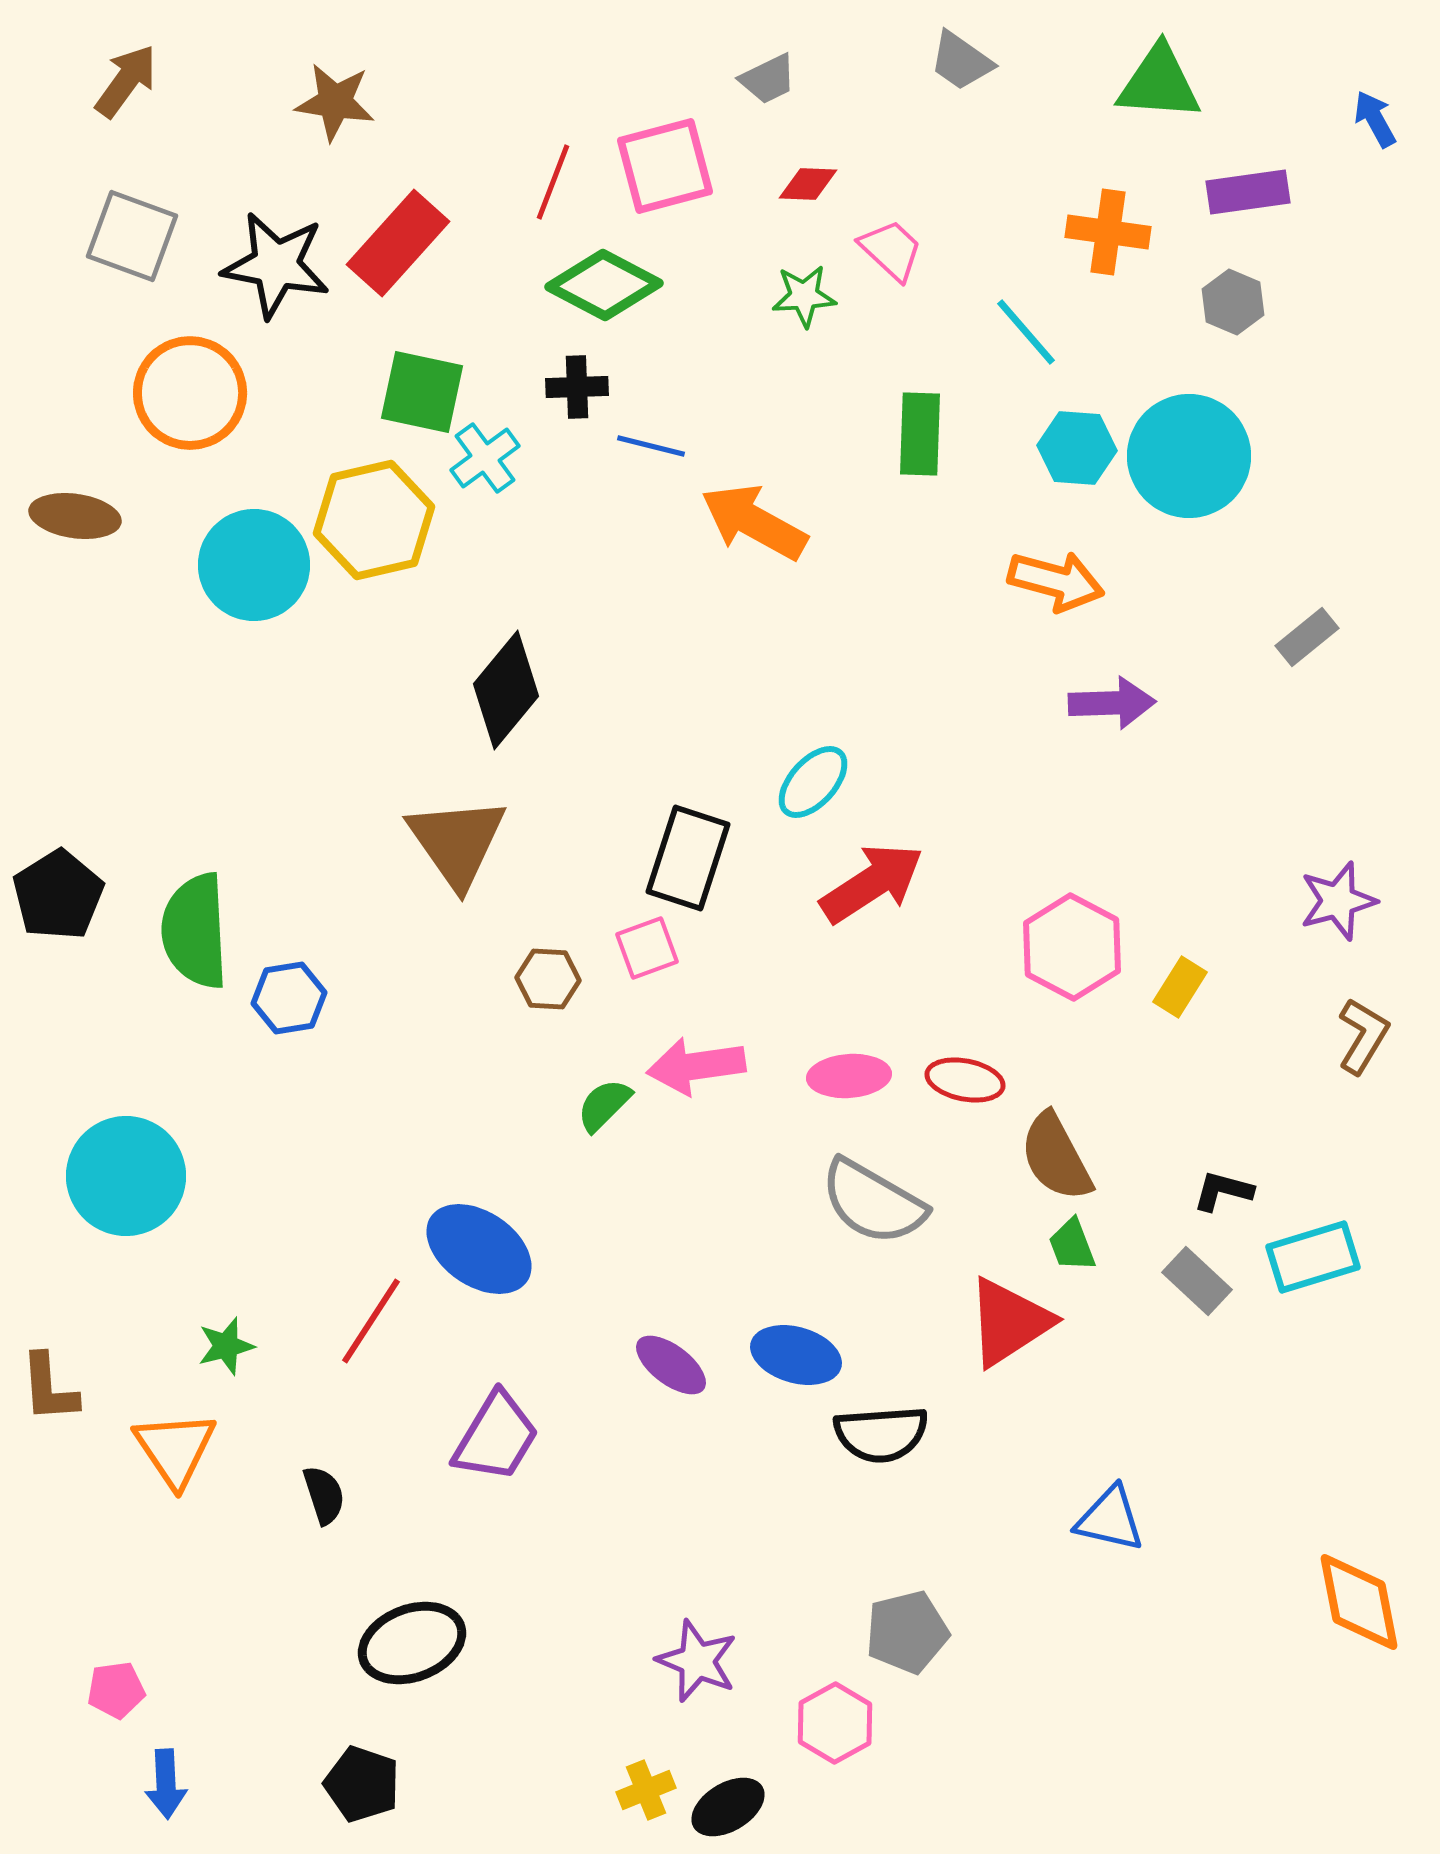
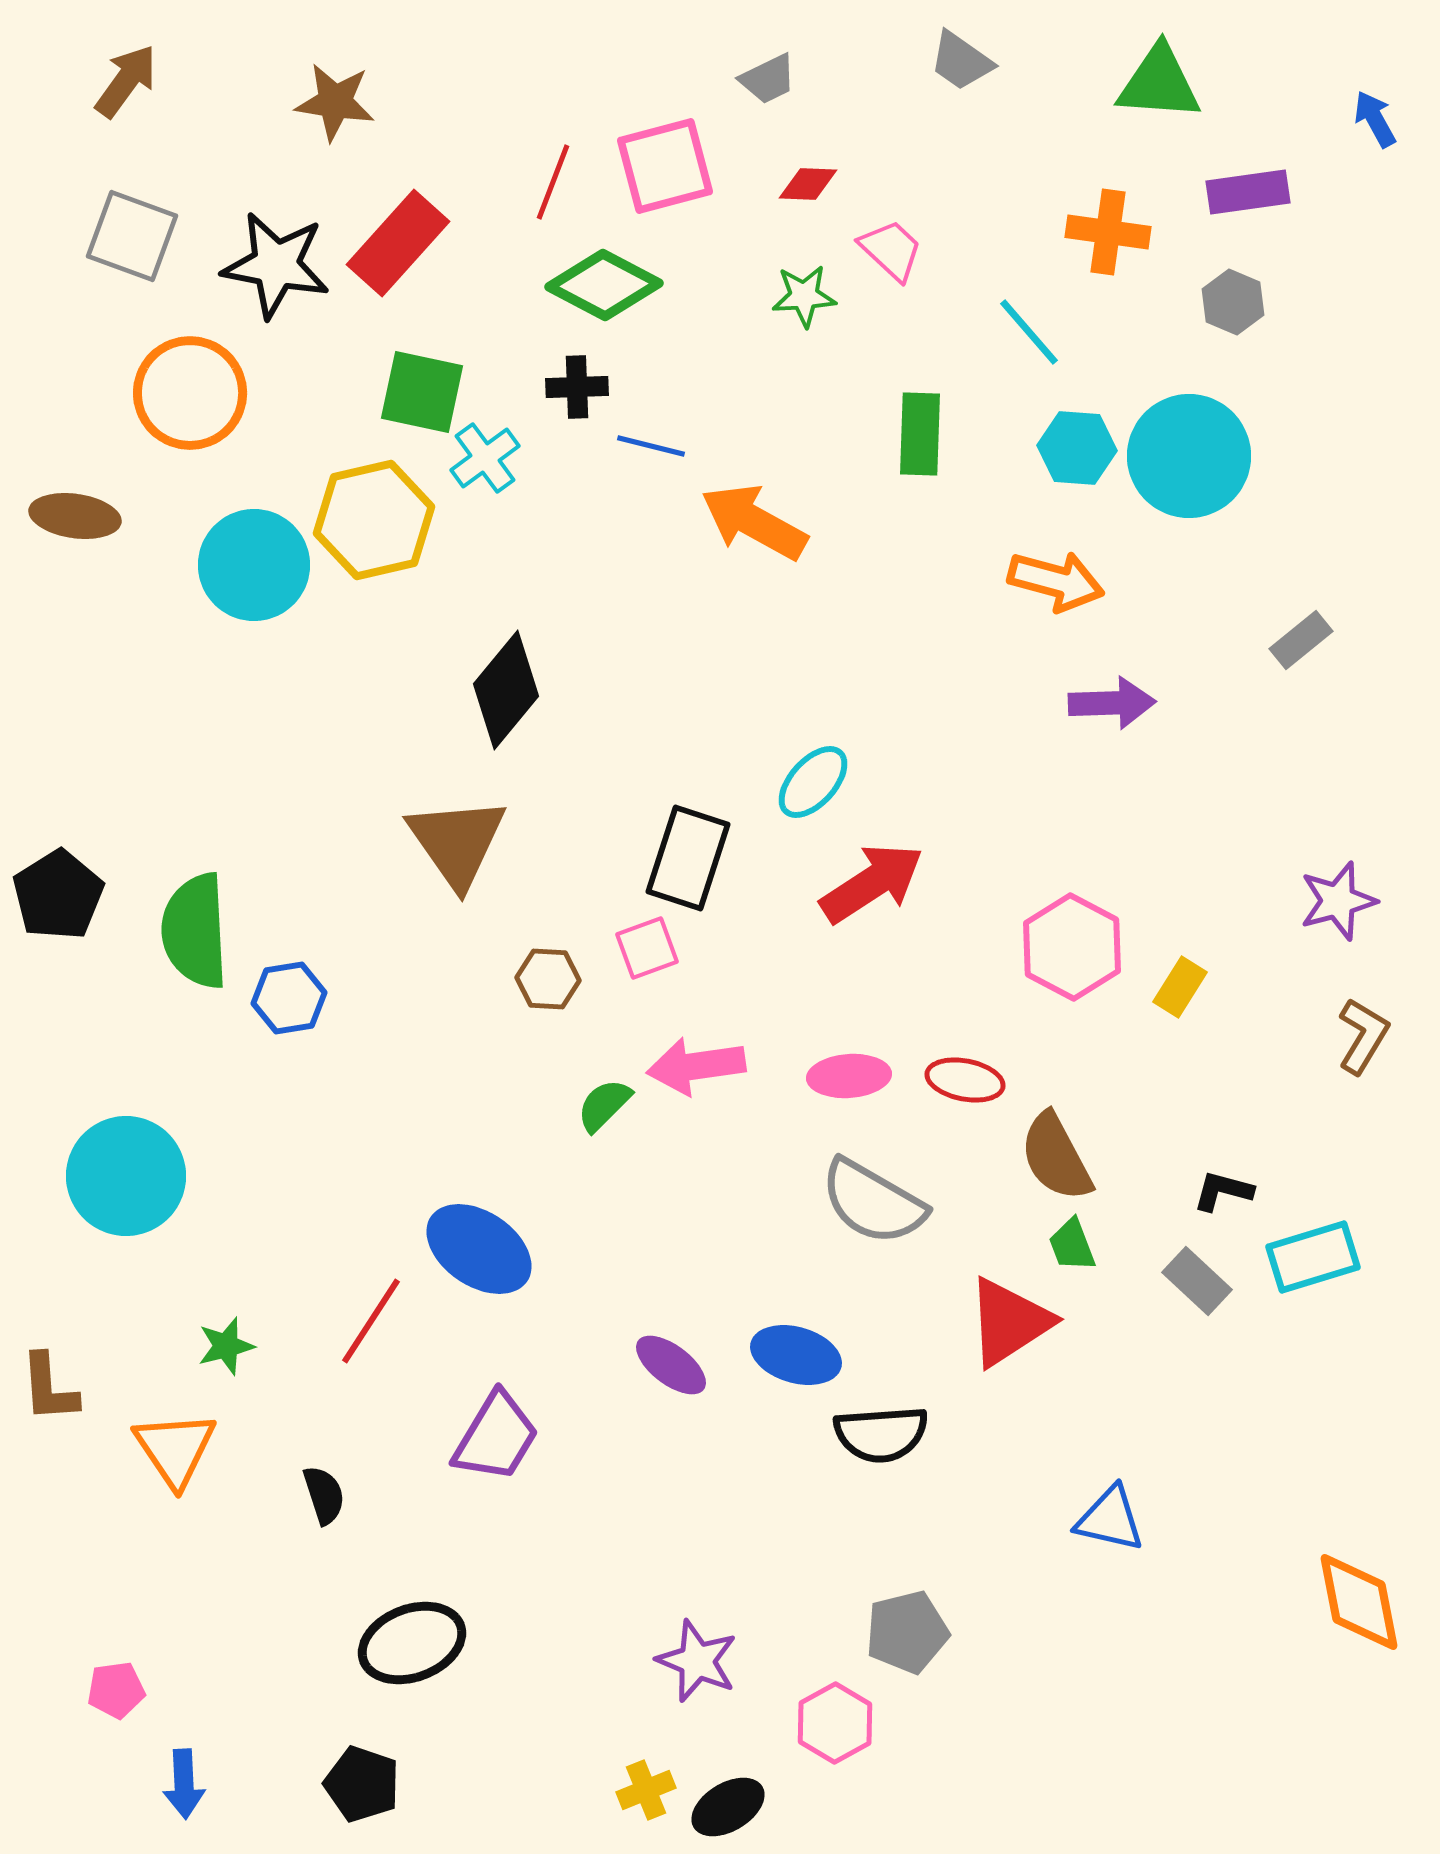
cyan line at (1026, 332): moved 3 px right
gray rectangle at (1307, 637): moved 6 px left, 3 px down
blue arrow at (166, 1784): moved 18 px right
